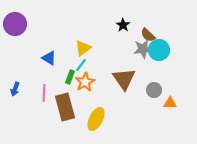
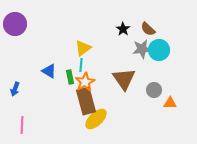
black star: moved 4 px down
brown semicircle: moved 6 px up
gray star: moved 1 px left
blue triangle: moved 13 px down
cyan line: rotated 32 degrees counterclockwise
green rectangle: rotated 32 degrees counterclockwise
pink line: moved 22 px left, 32 px down
brown rectangle: moved 21 px right, 6 px up
yellow ellipse: rotated 20 degrees clockwise
